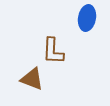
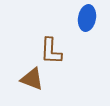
brown L-shape: moved 2 px left
